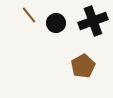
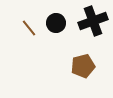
brown line: moved 13 px down
brown pentagon: rotated 15 degrees clockwise
